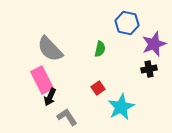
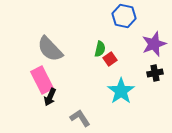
blue hexagon: moved 3 px left, 7 px up
black cross: moved 6 px right, 4 px down
red square: moved 12 px right, 29 px up
cyan star: moved 16 px up; rotated 8 degrees counterclockwise
gray L-shape: moved 13 px right, 1 px down
